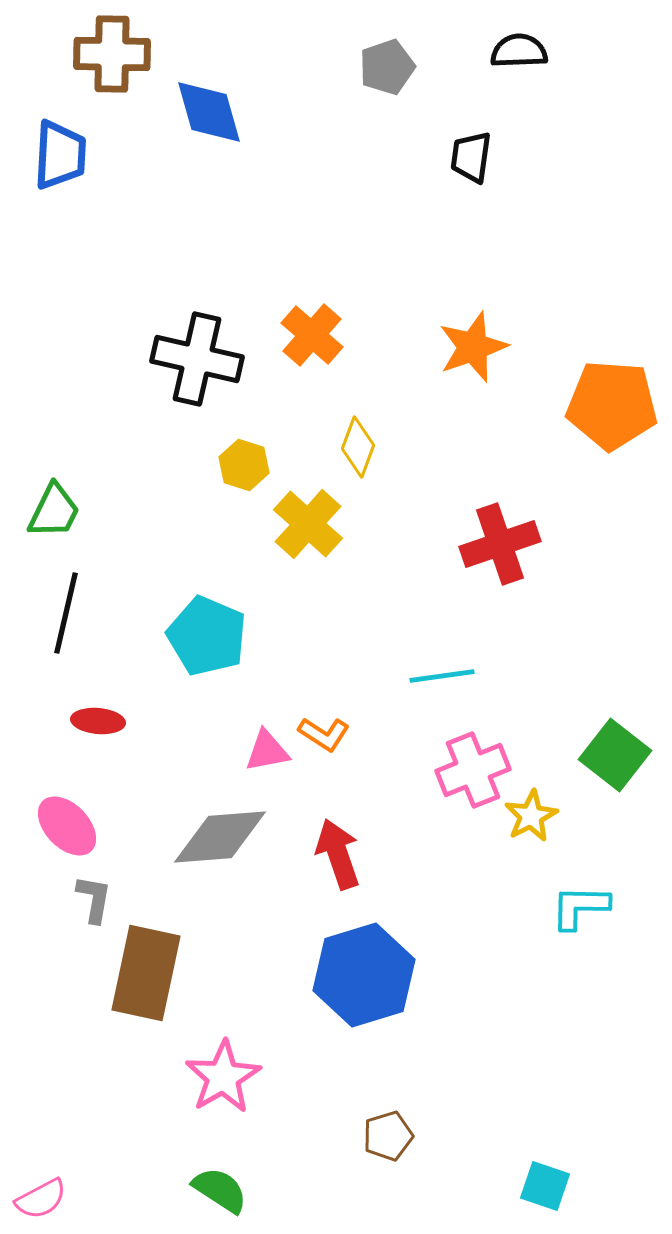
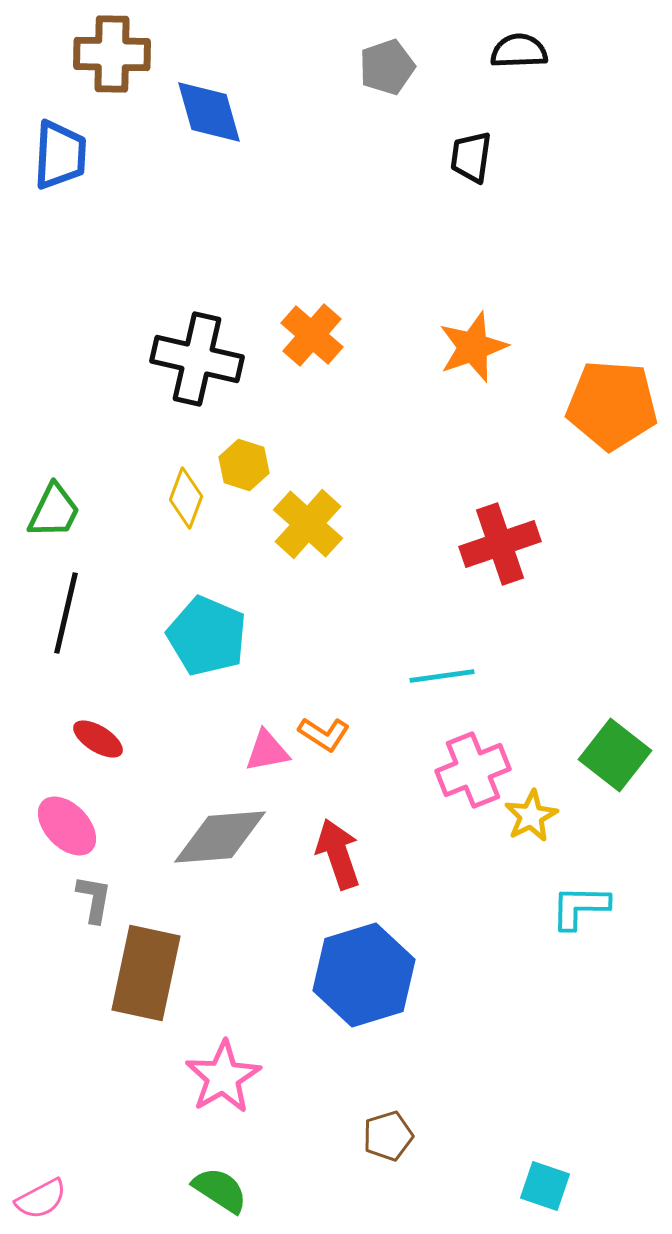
yellow diamond: moved 172 px left, 51 px down
red ellipse: moved 18 px down; rotated 27 degrees clockwise
